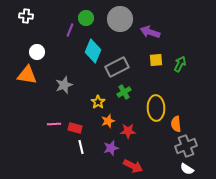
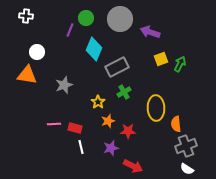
cyan diamond: moved 1 px right, 2 px up
yellow square: moved 5 px right, 1 px up; rotated 16 degrees counterclockwise
